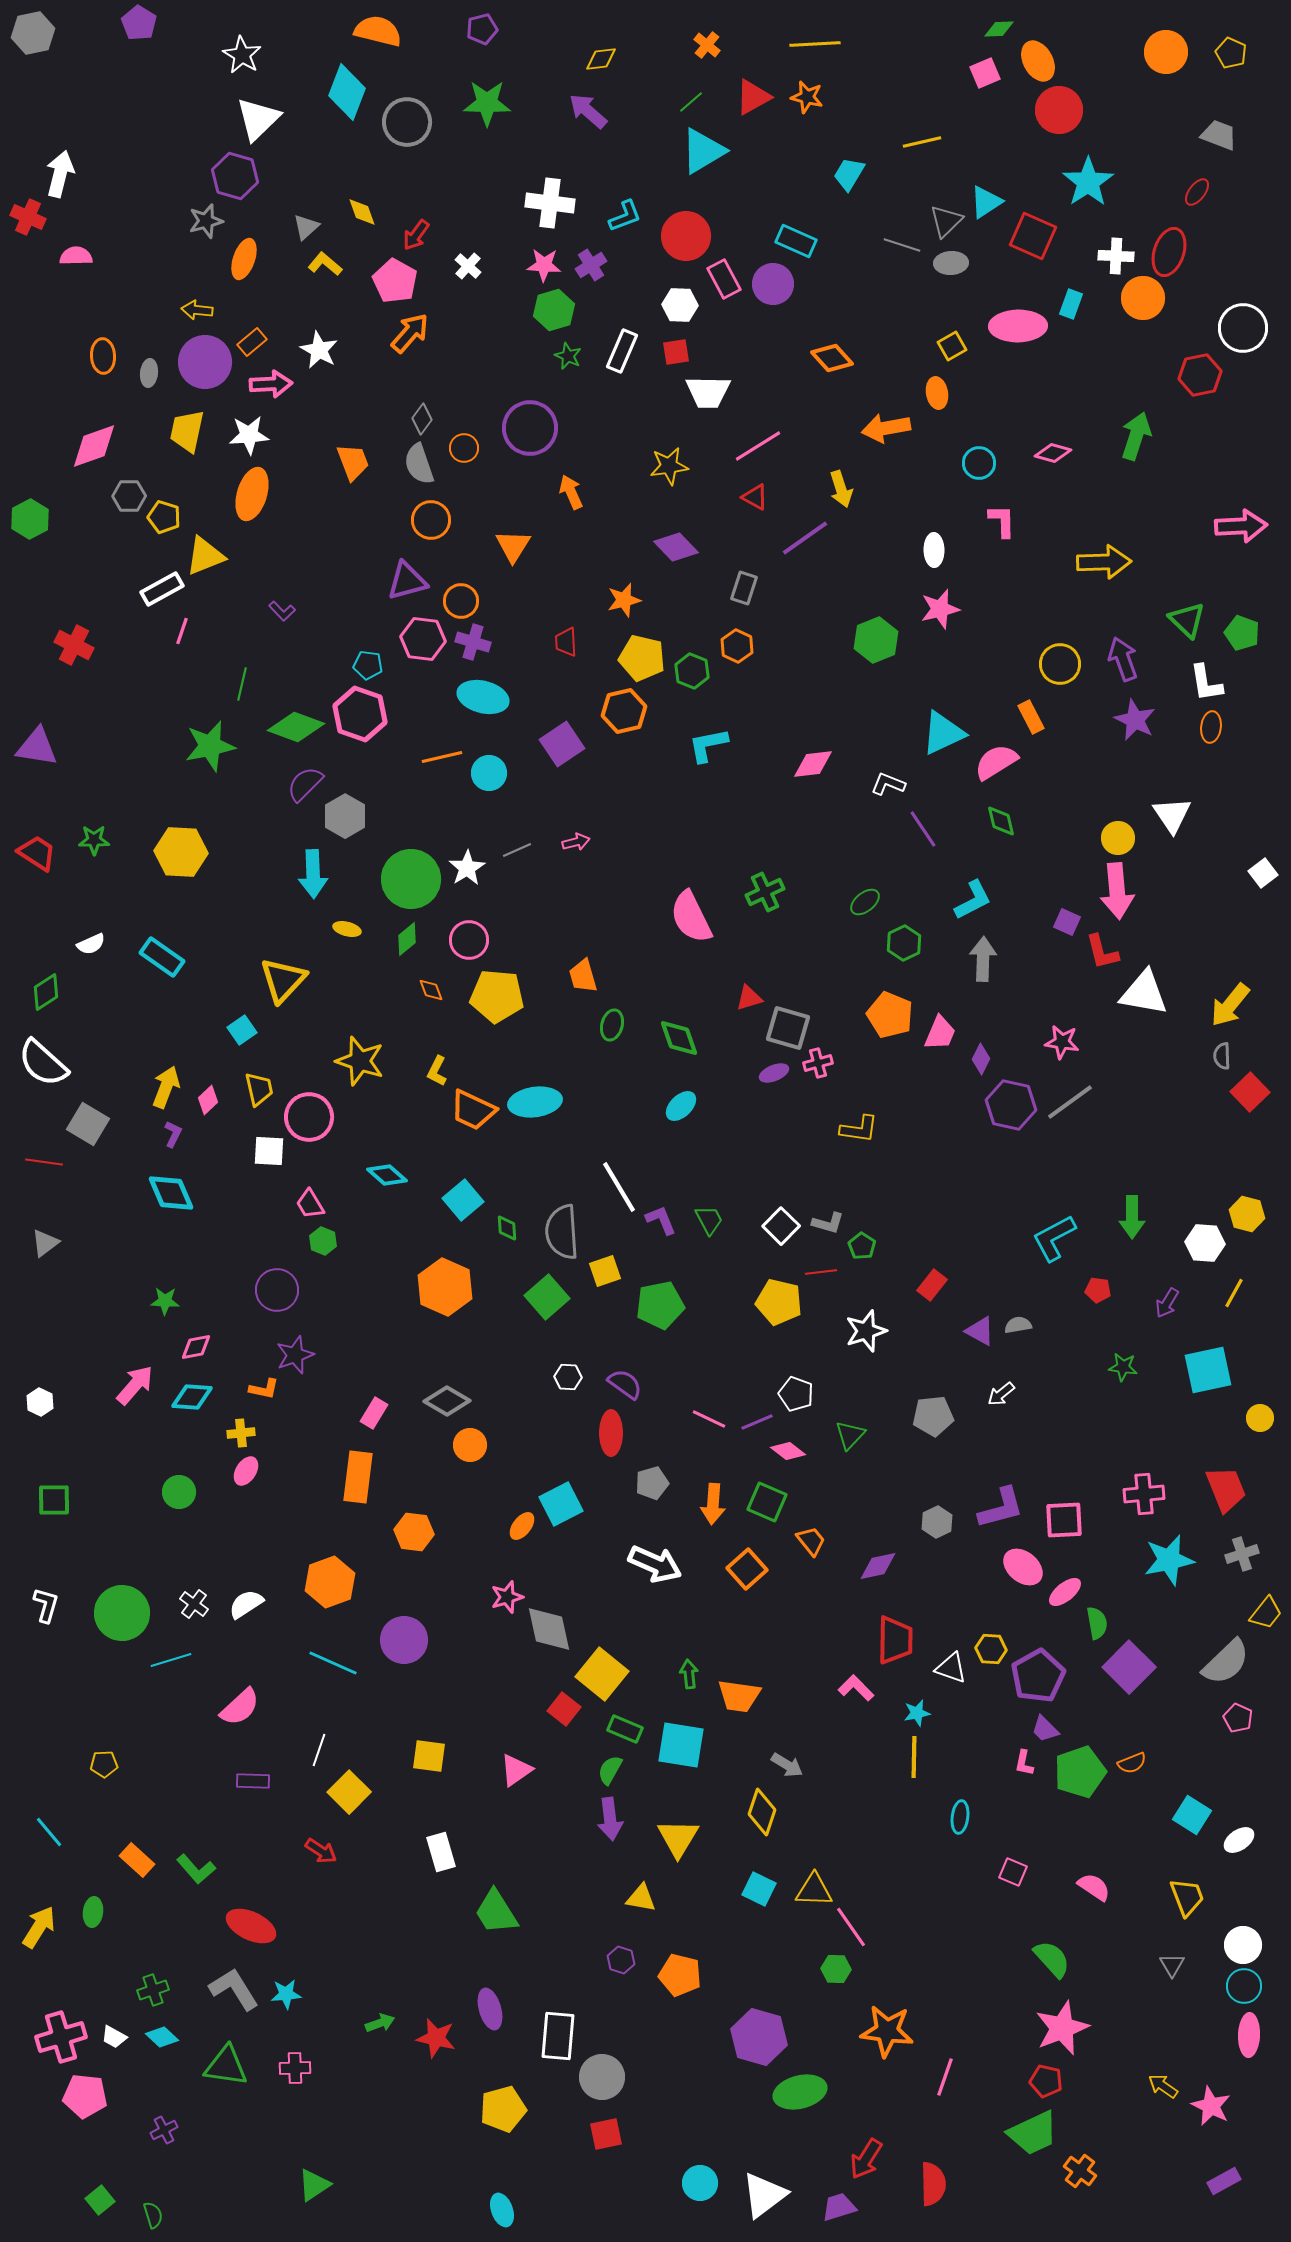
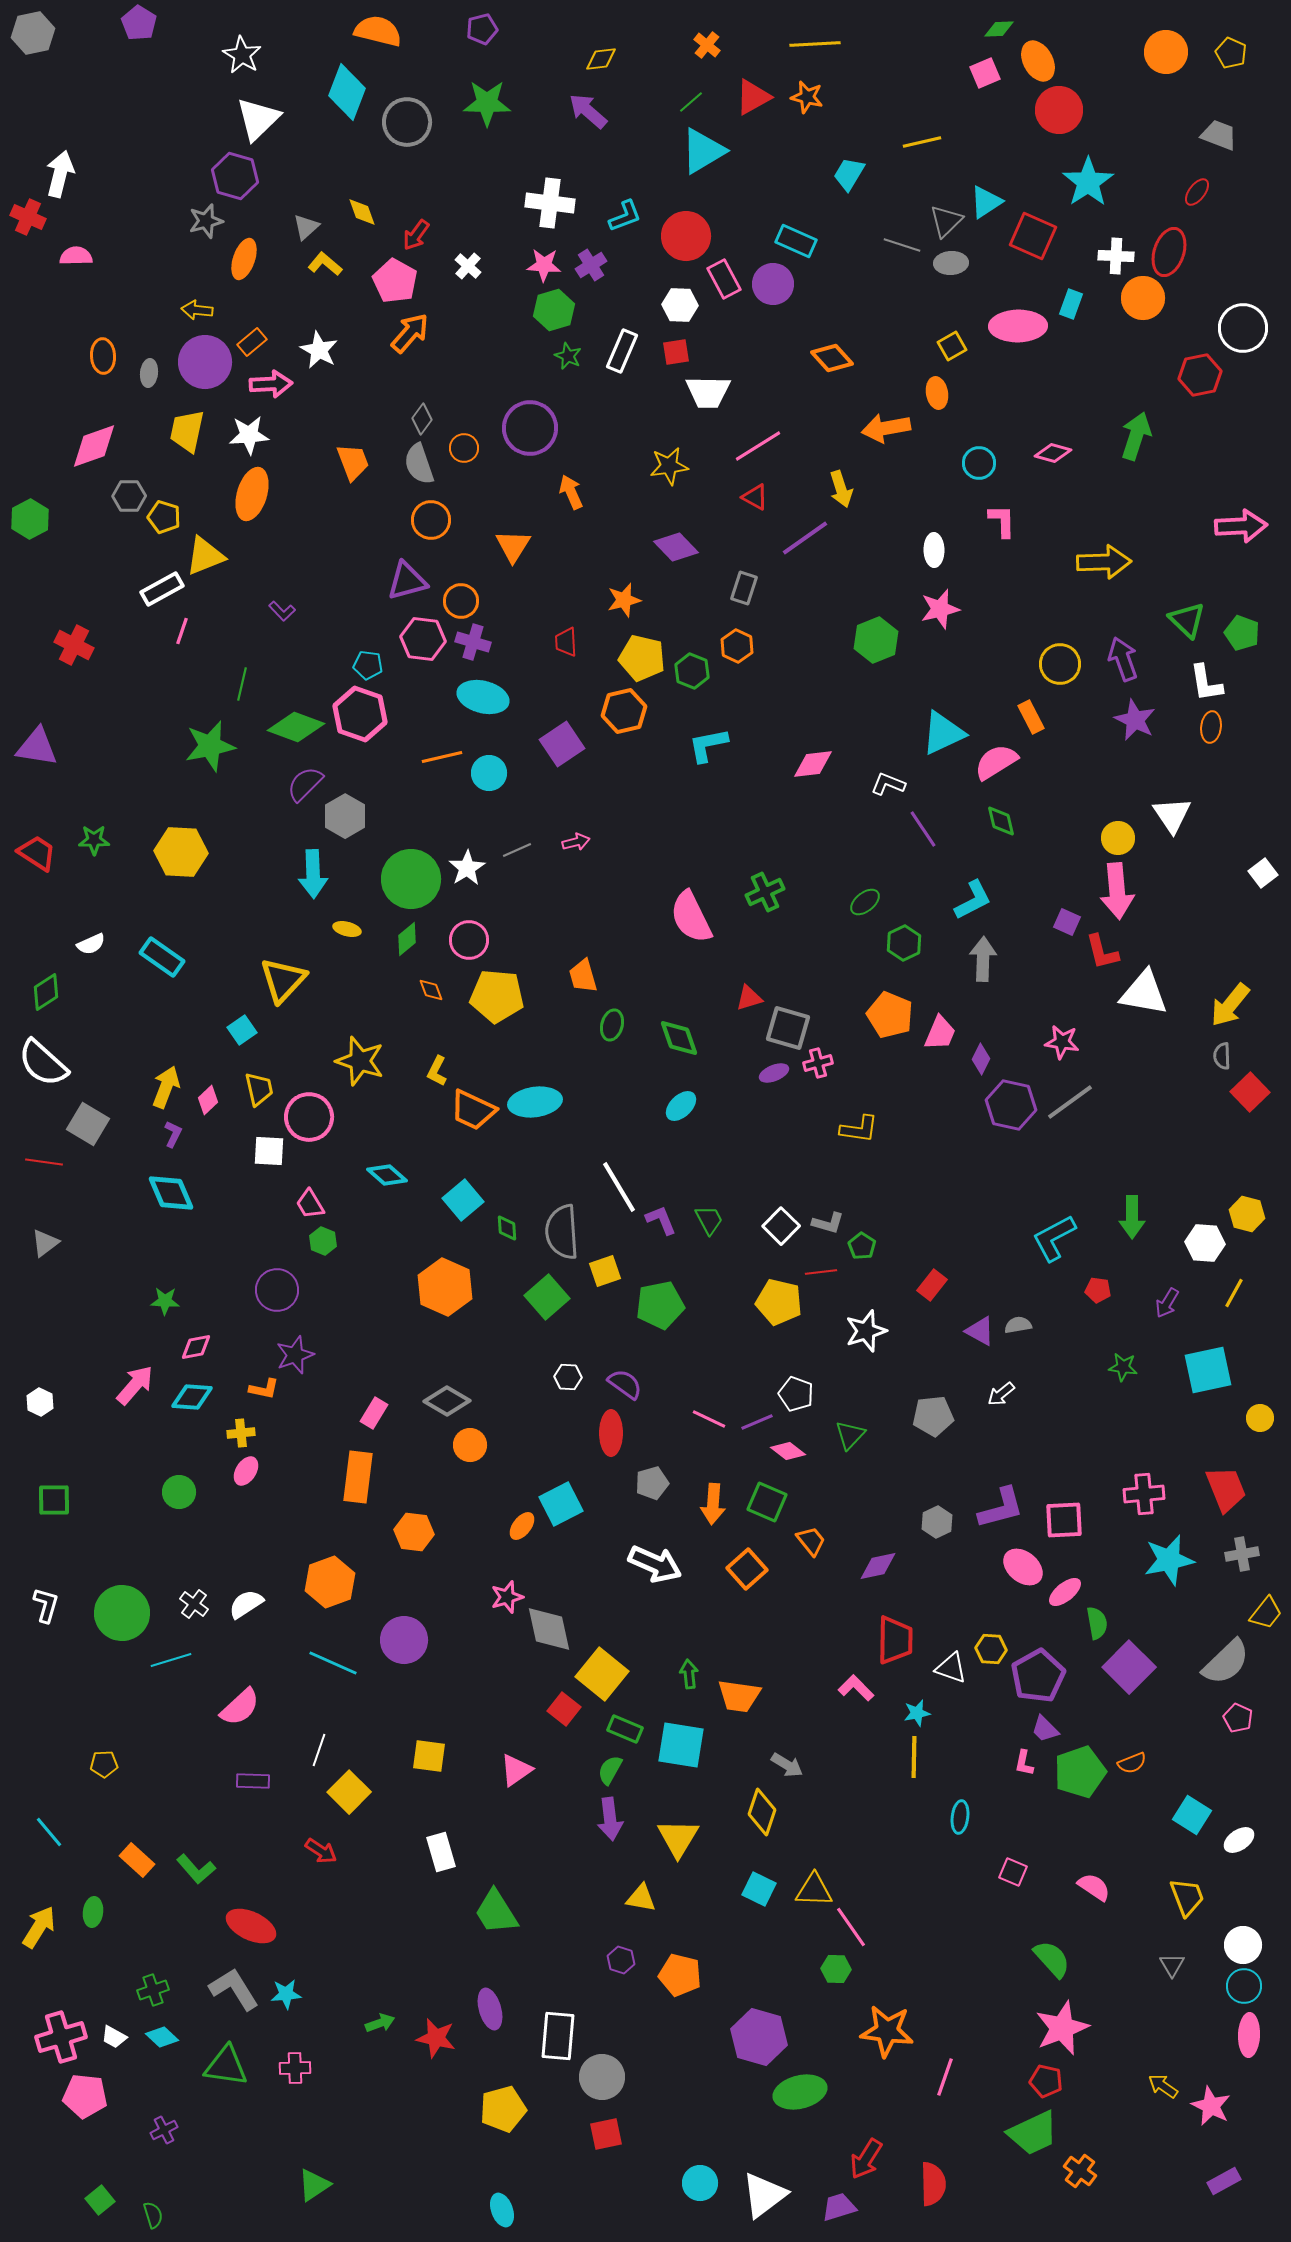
gray cross at (1242, 1554): rotated 8 degrees clockwise
